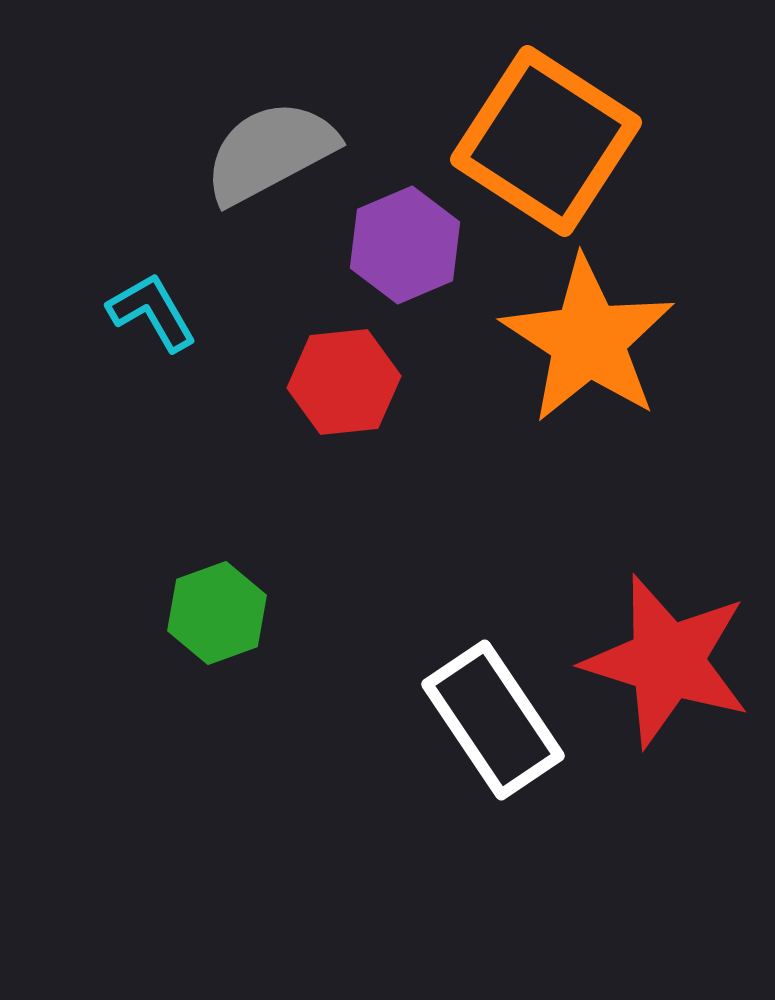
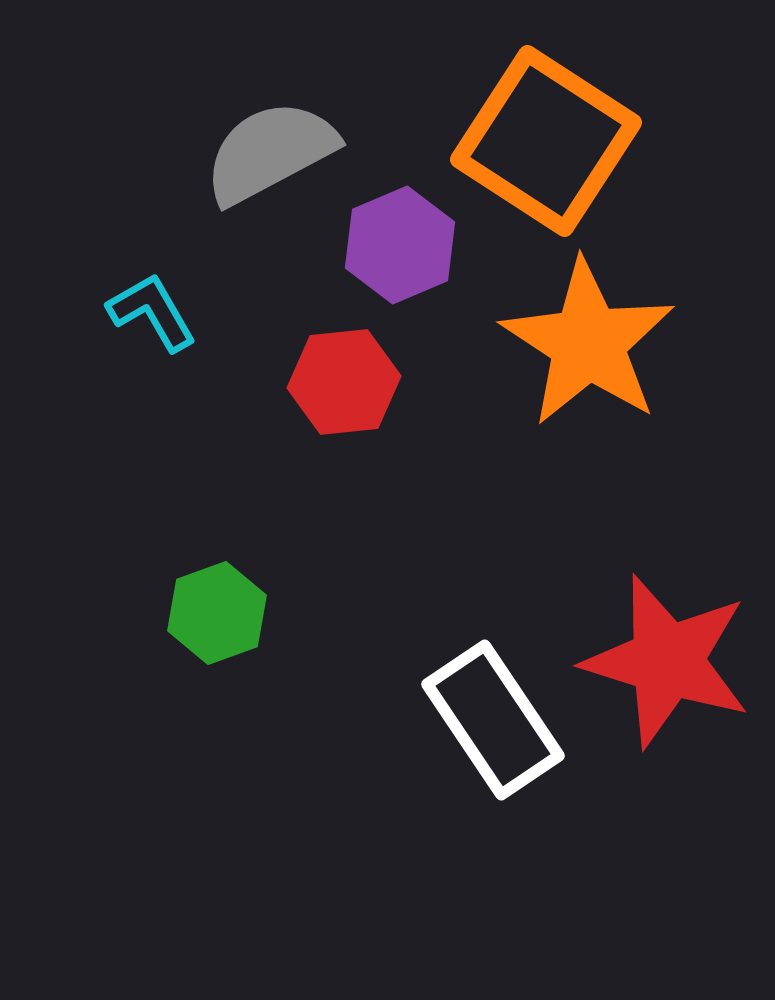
purple hexagon: moved 5 px left
orange star: moved 3 px down
